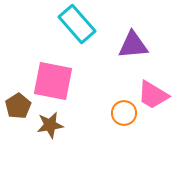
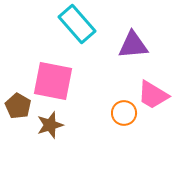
brown pentagon: rotated 10 degrees counterclockwise
brown star: rotated 8 degrees counterclockwise
